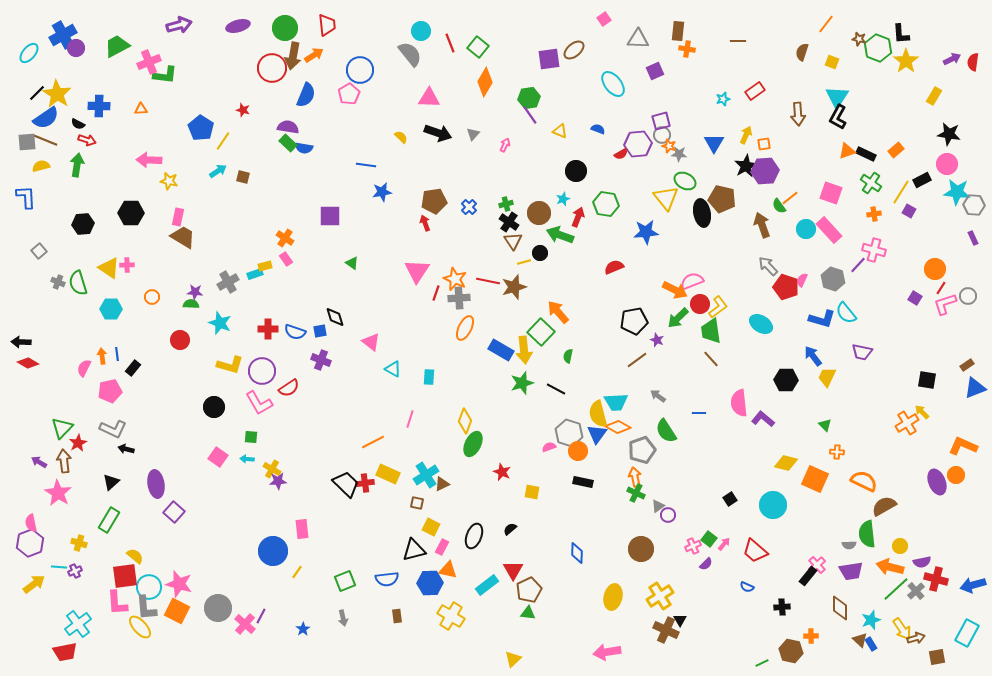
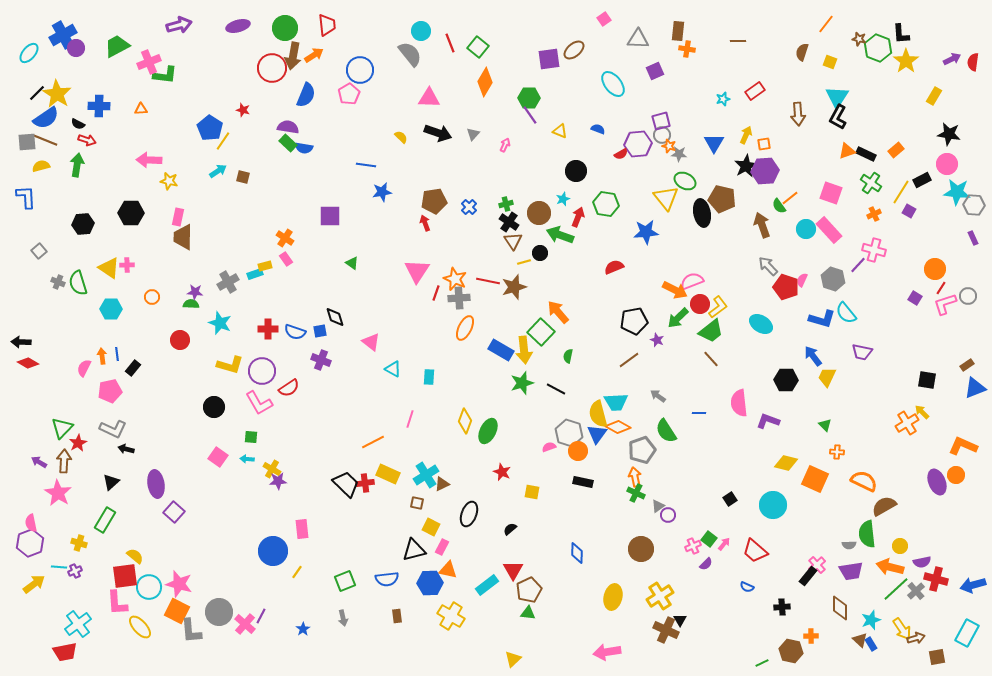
yellow square at (832, 62): moved 2 px left
green hexagon at (529, 98): rotated 10 degrees clockwise
blue pentagon at (201, 128): moved 9 px right
orange cross at (874, 214): rotated 16 degrees counterclockwise
brown trapezoid at (183, 237): rotated 120 degrees counterclockwise
green trapezoid at (711, 331): rotated 120 degrees counterclockwise
brown line at (637, 360): moved 8 px left
purple L-shape at (763, 419): moved 5 px right, 2 px down; rotated 20 degrees counterclockwise
green ellipse at (473, 444): moved 15 px right, 13 px up
brown arrow at (64, 461): rotated 10 degrees clockwise
green rectangle at (109, 520): moved 4 px left
black ellipse at (474, 536): moved 5 px left, 22 px up
gray L-shape at (146, 608): moved 45 px right, 23 px down
gray circle at (218, 608): moved 1 px right, 4 px down
